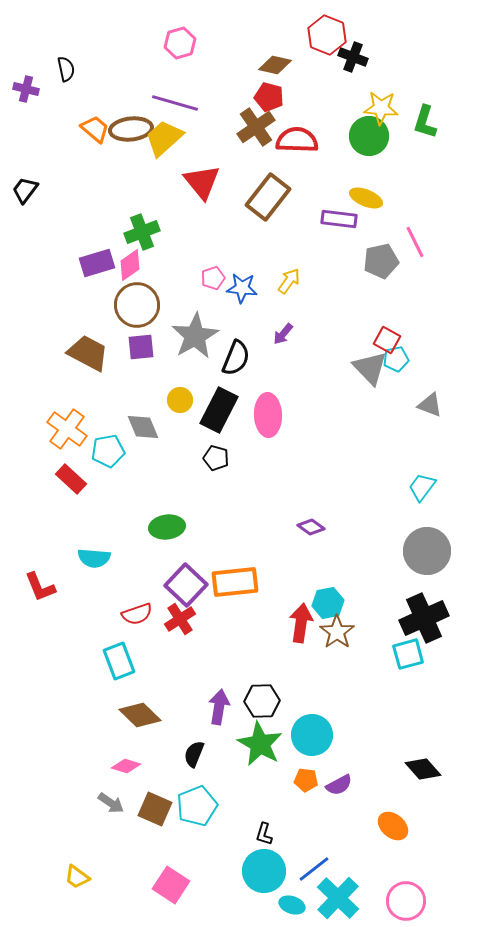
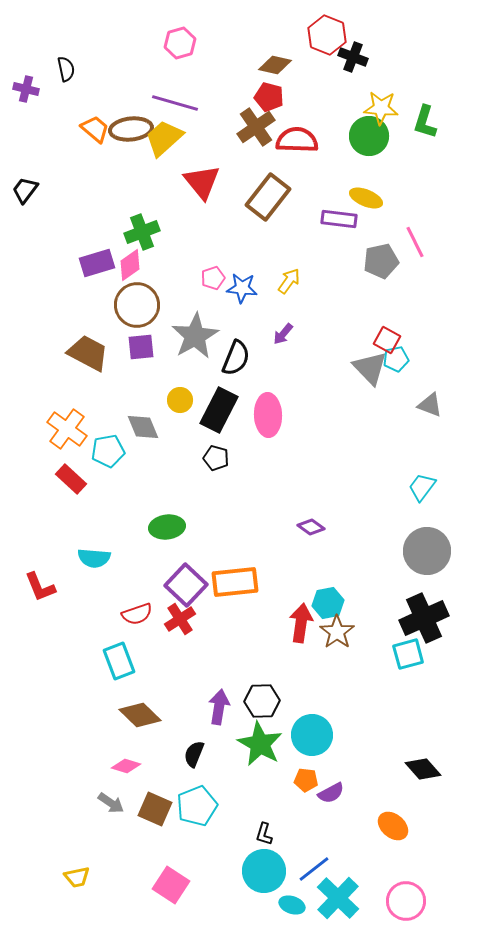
purple semicircle at (339, 785): moved 8 px left, 8 px down
yellow trapezoid at (77, 877): rotated 48 degrees counterclockwise
